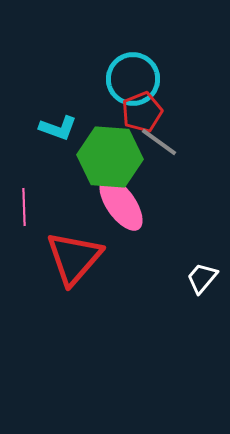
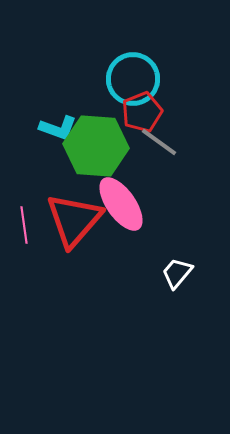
green hexagon: moved 14 px left, 11 px up
pink line: moved 18 px down; rotated 6 degrees counterclockwise
red triangle: moved 38 px up
white trapezoid: moved 25 px left, 5 px up
